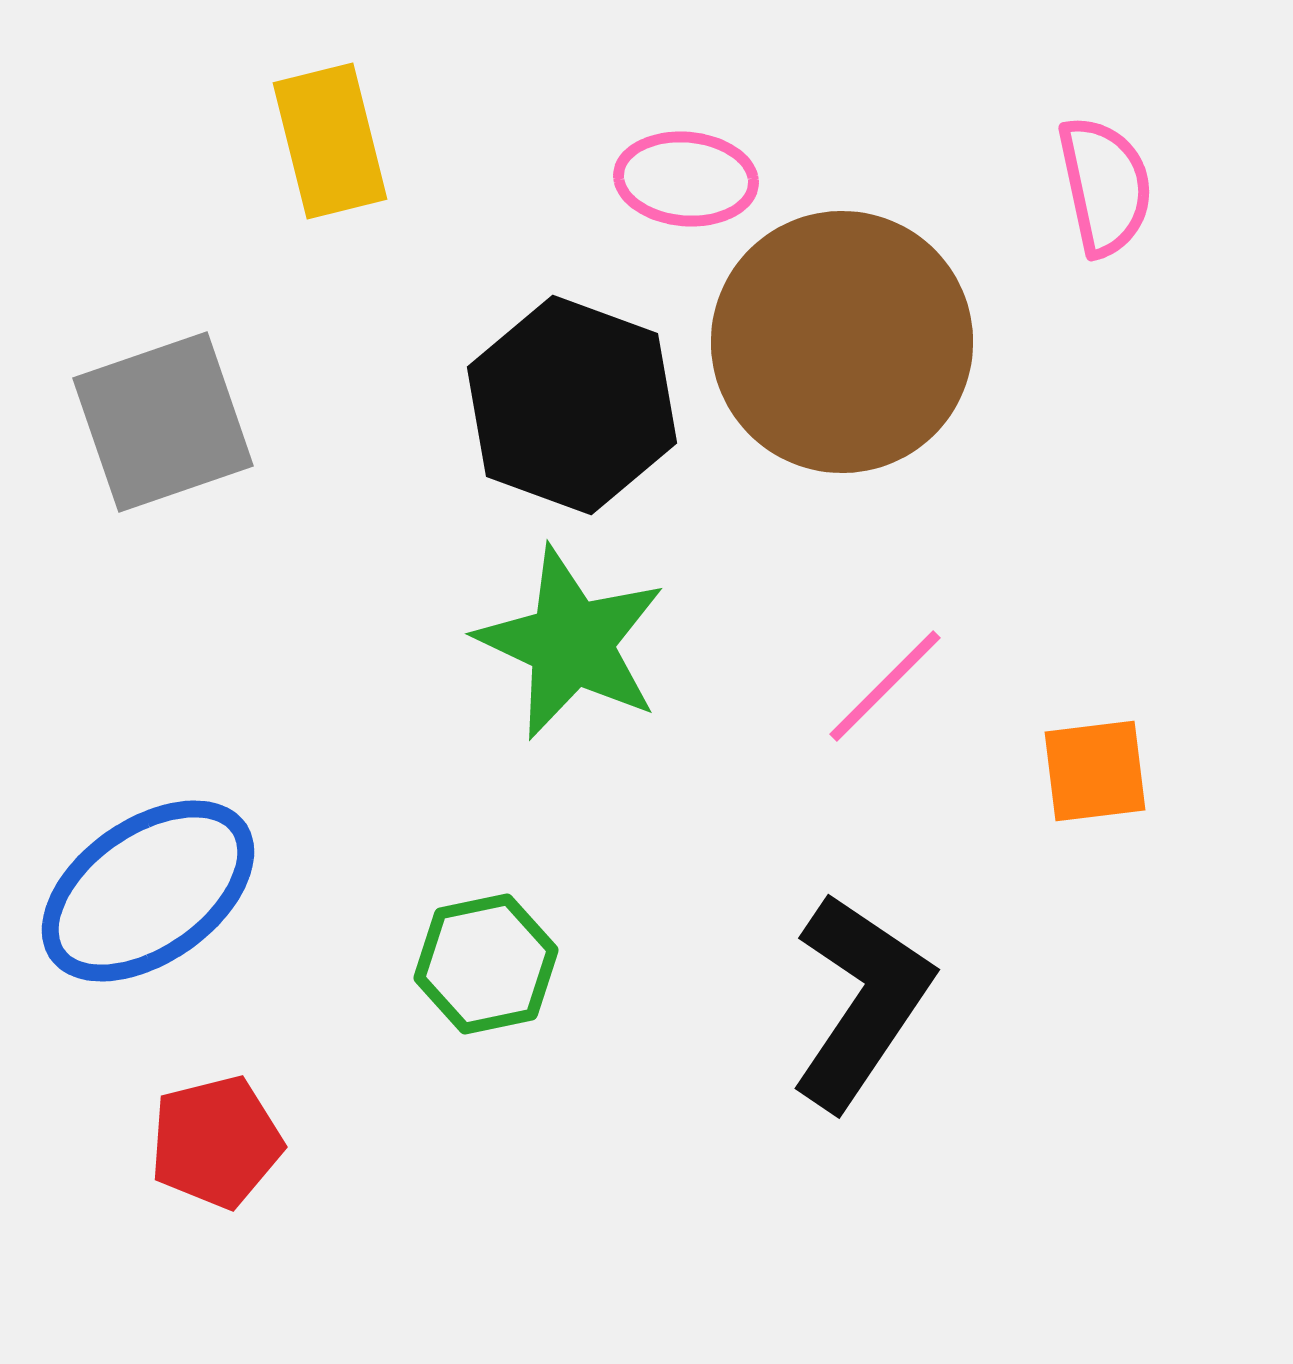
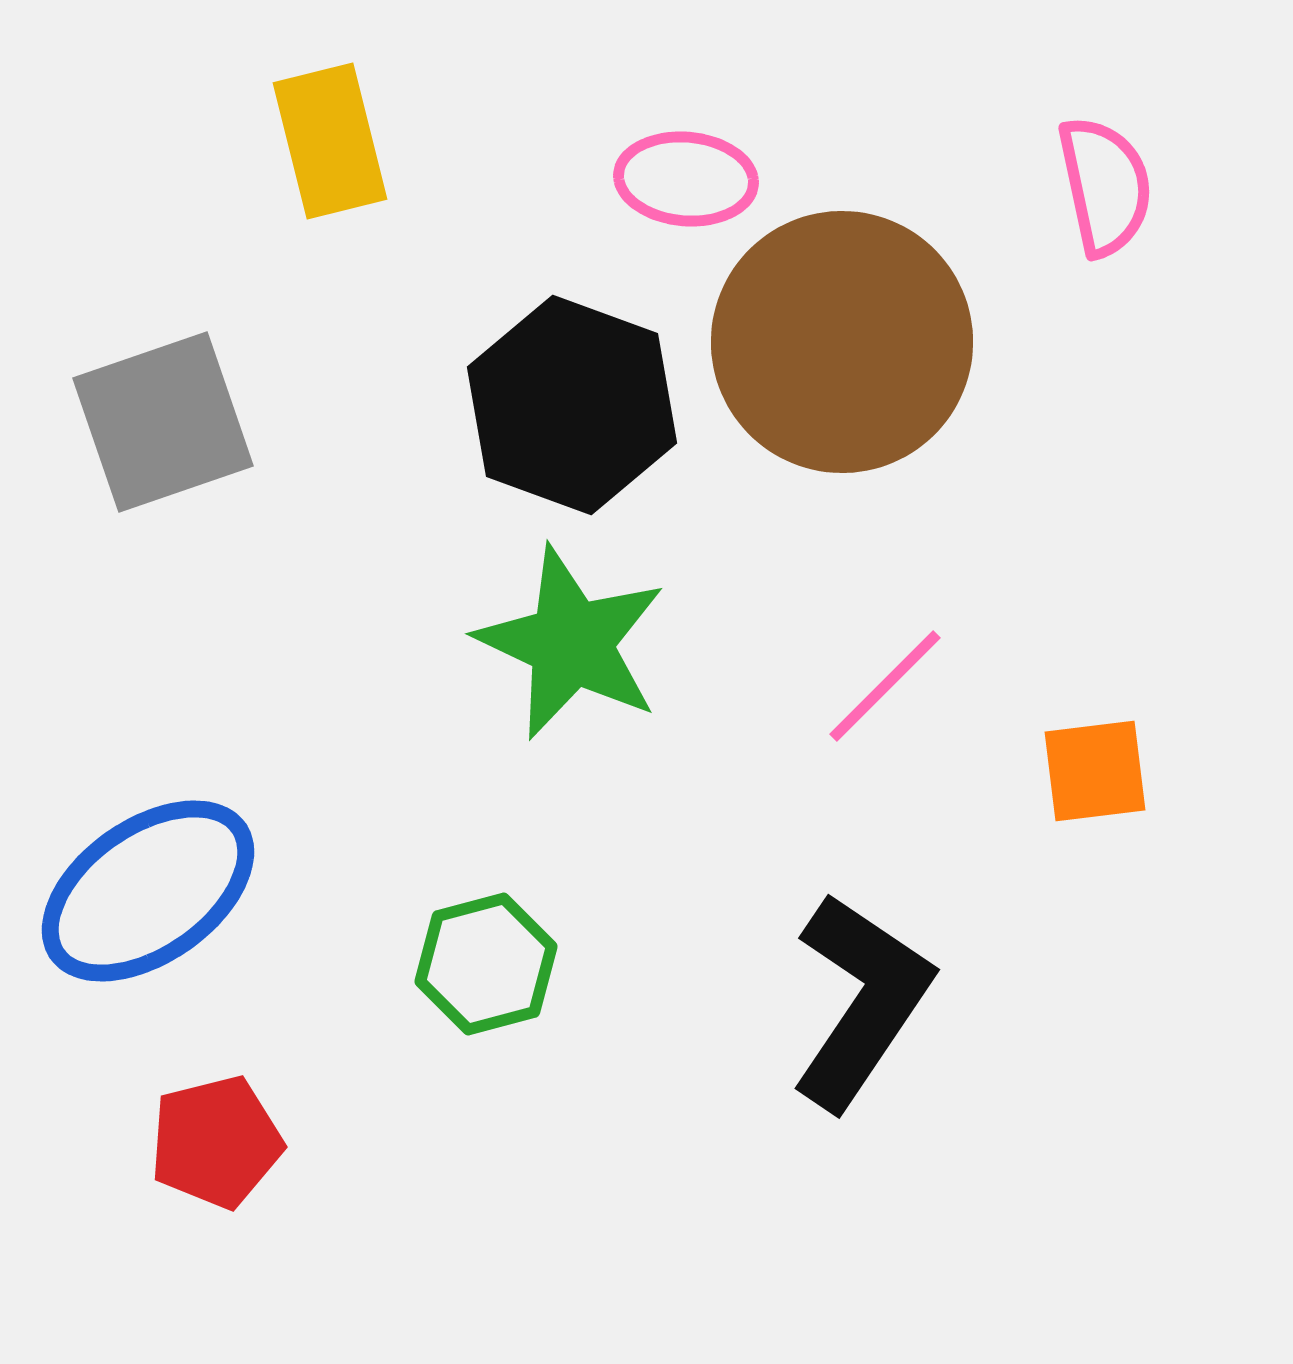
green hexagon: rotated 3 degrees counterclockwise
